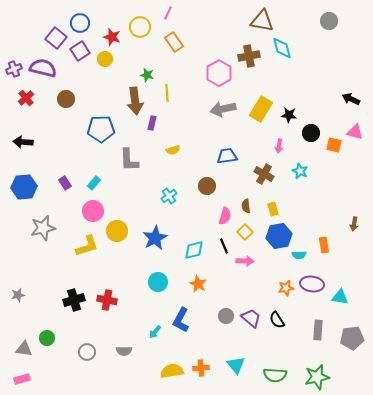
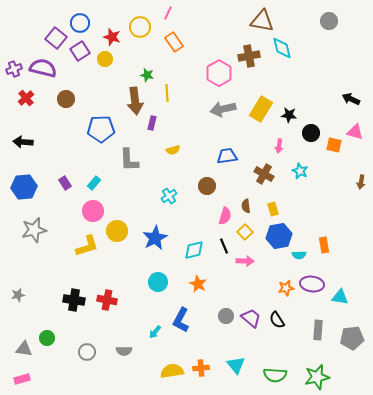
brown arrow at (354, 224): moved 7 px right, 42 px up
gray star at (43, 228): moved 9 px left, 2 px down
black cross at (74, 300): rotated 25 degrees clockwise
